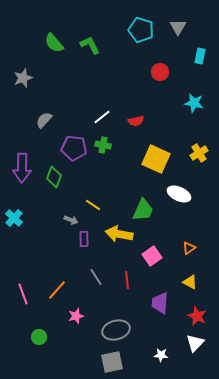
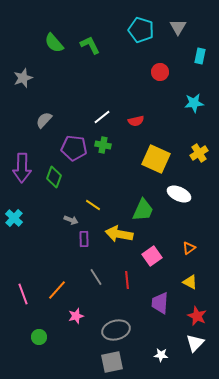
cyan star: rotated 18 degrees counterclockwise
